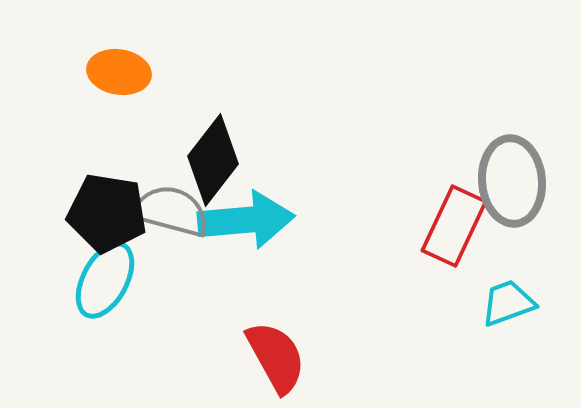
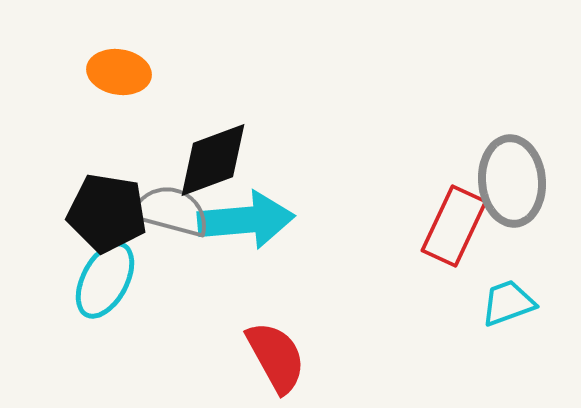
black diamond: rotated 32 degrees clockwise
